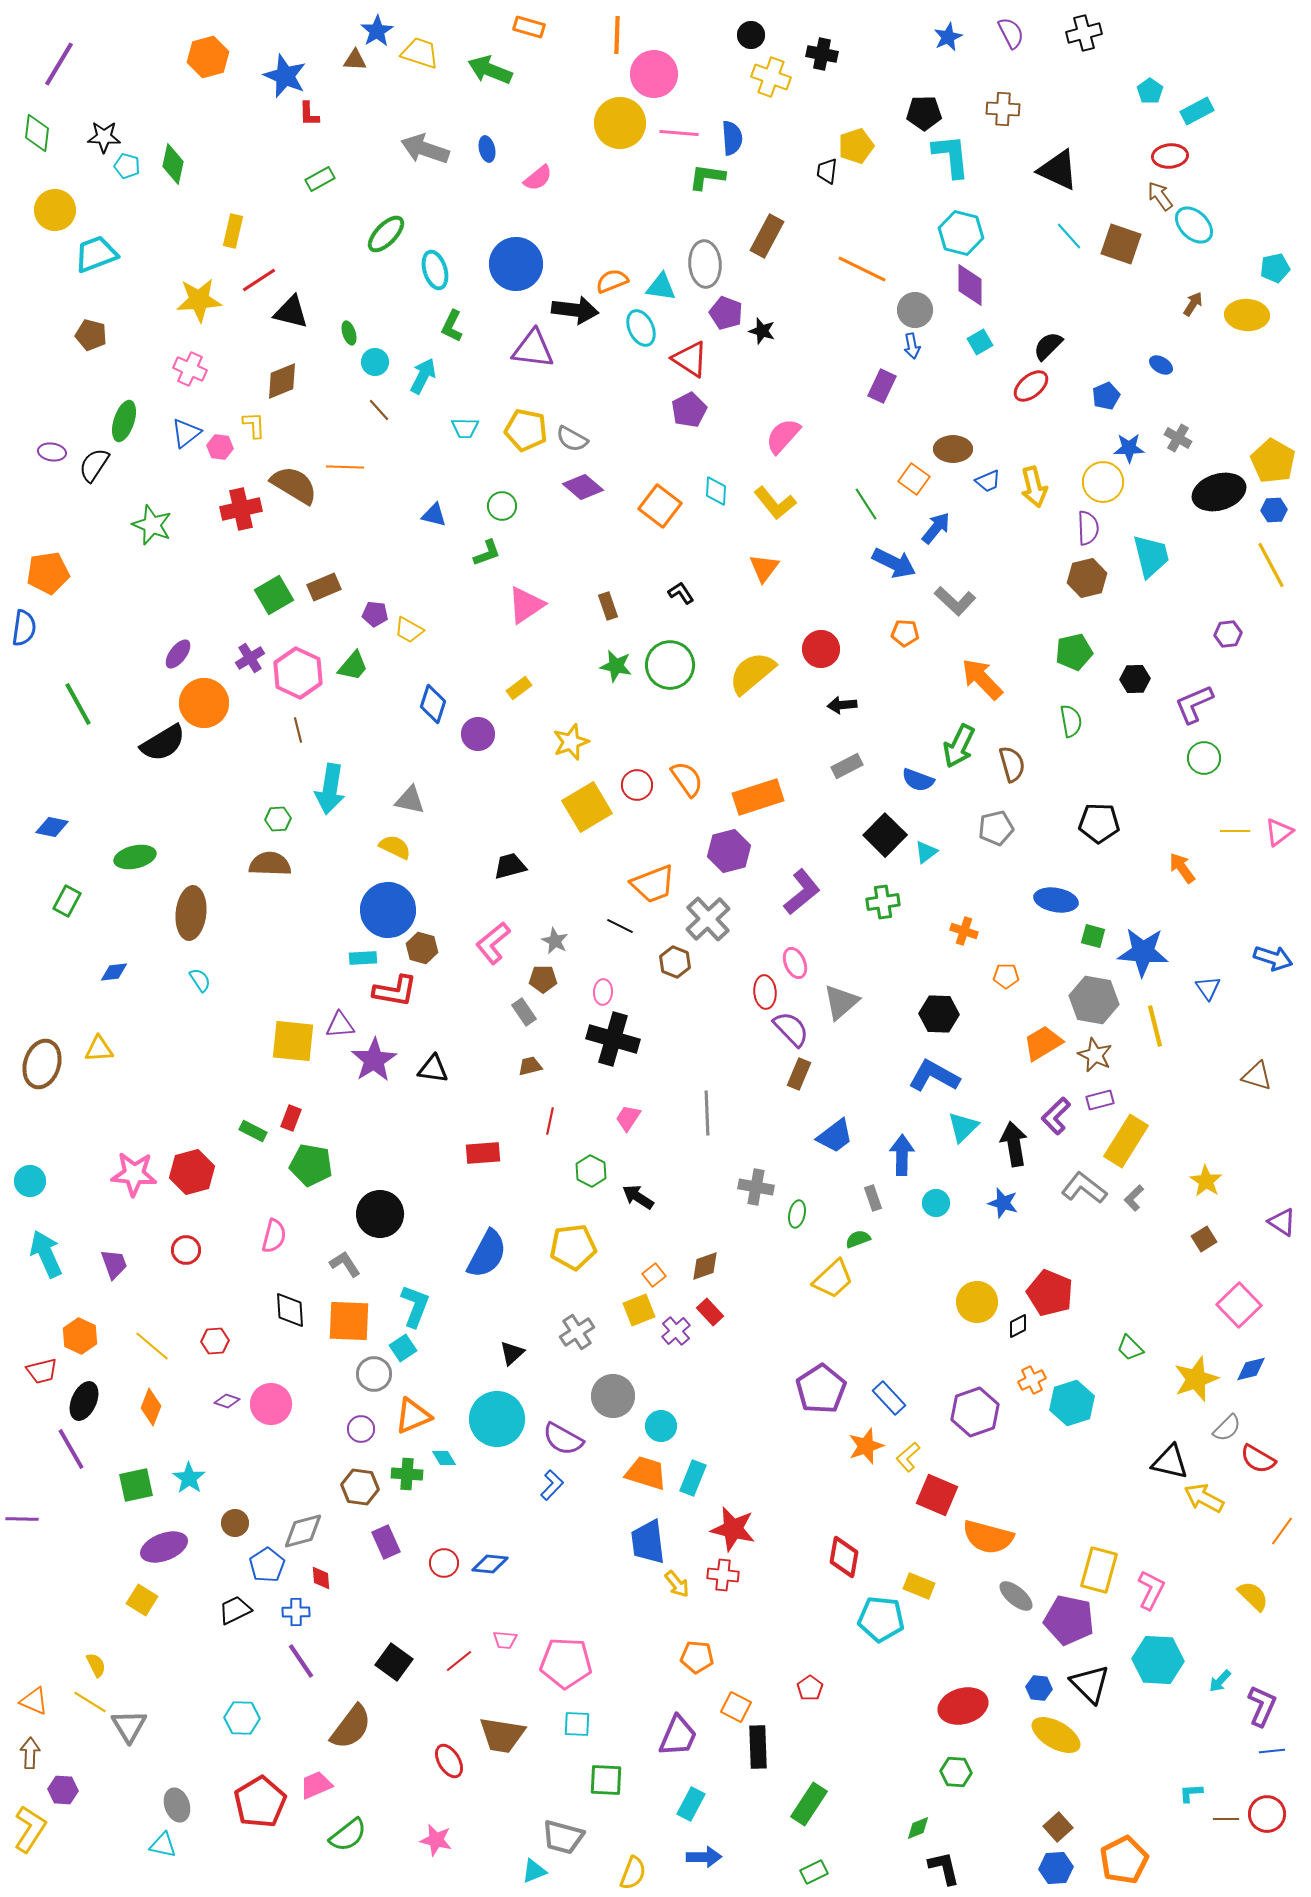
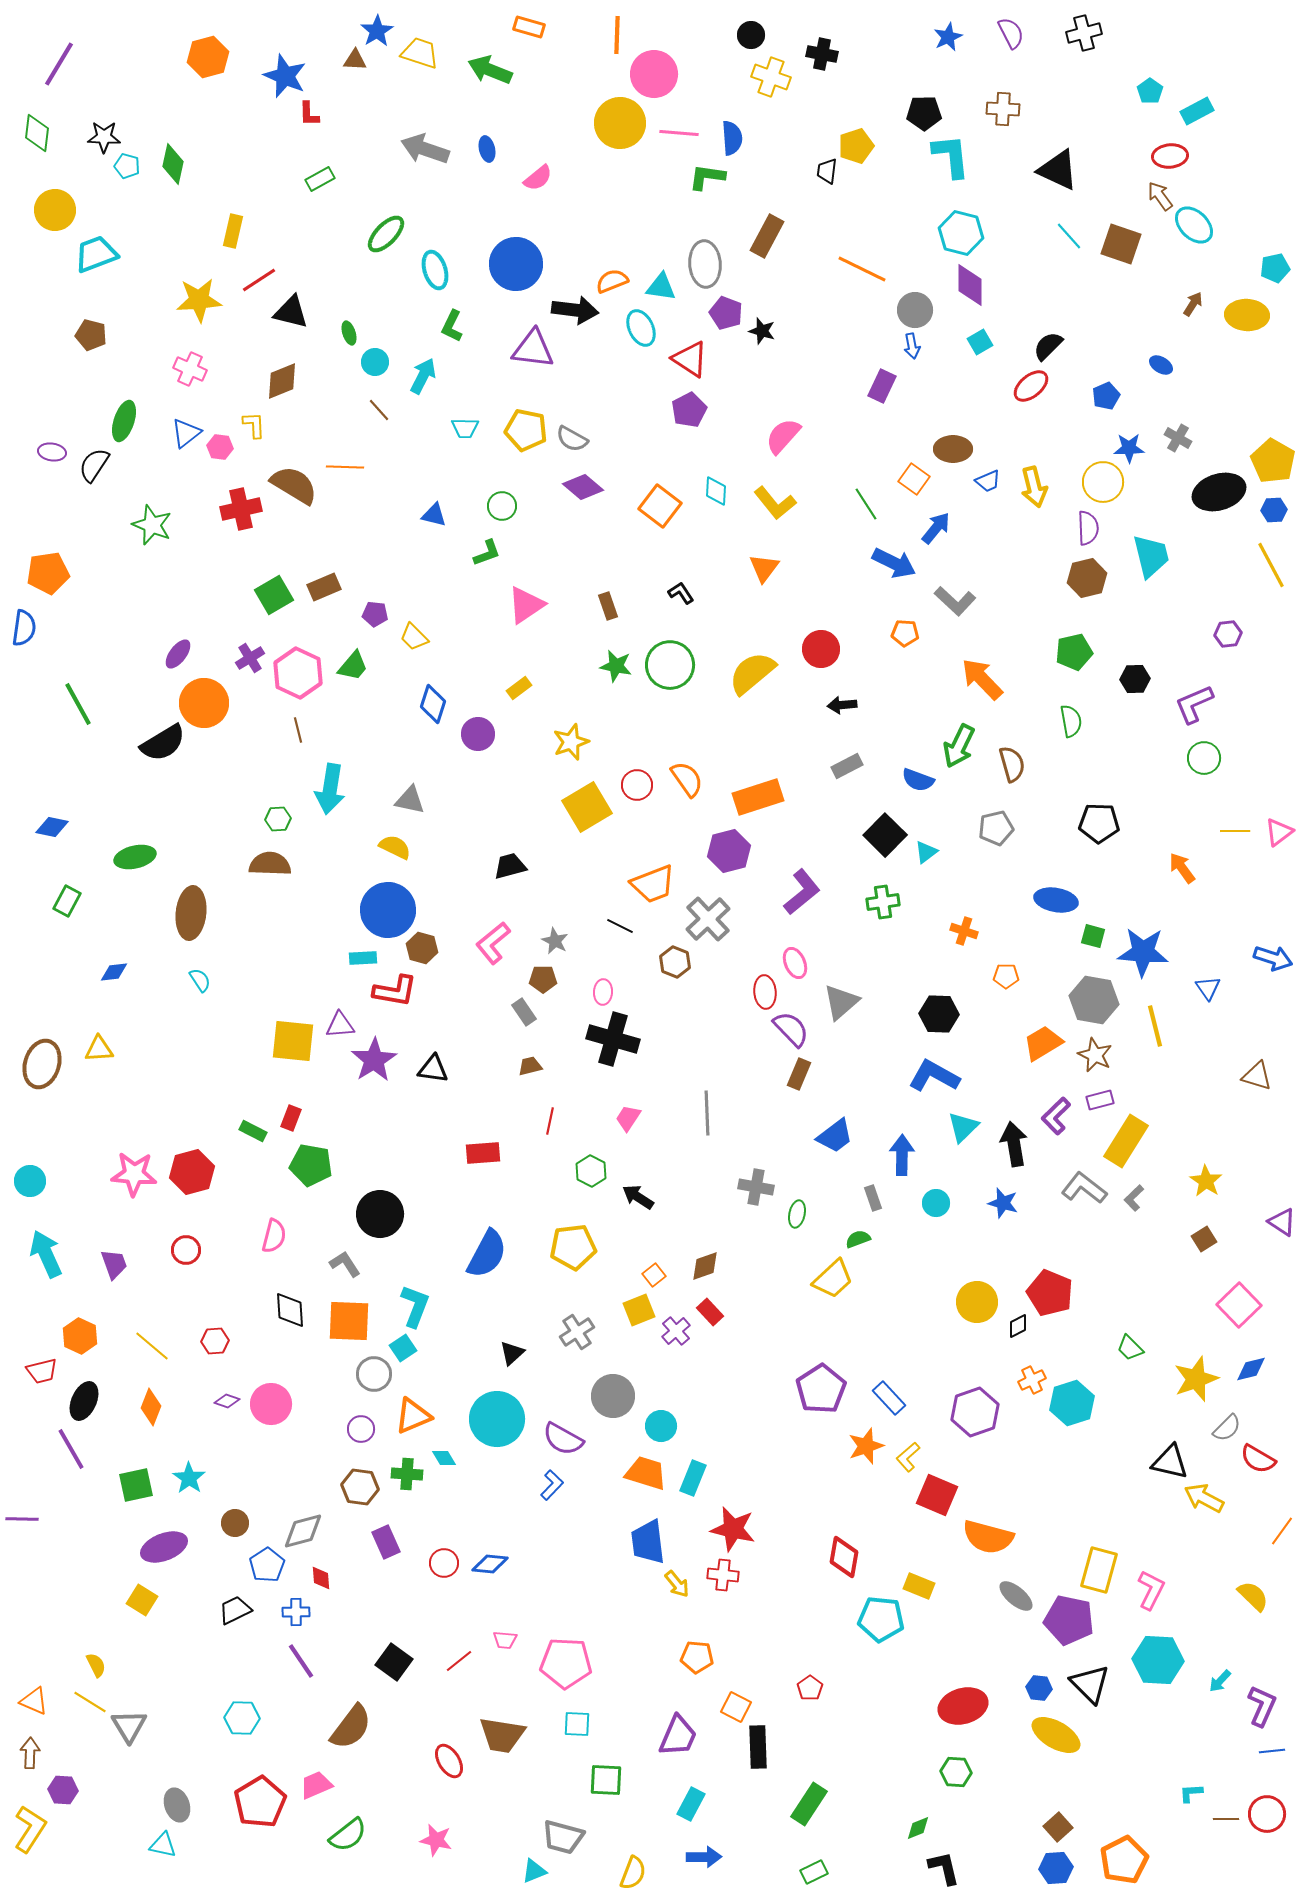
yellow trapezoid at (409, 630): moved 5 px right, 7 px down; rotated 16 degrees clockwise
